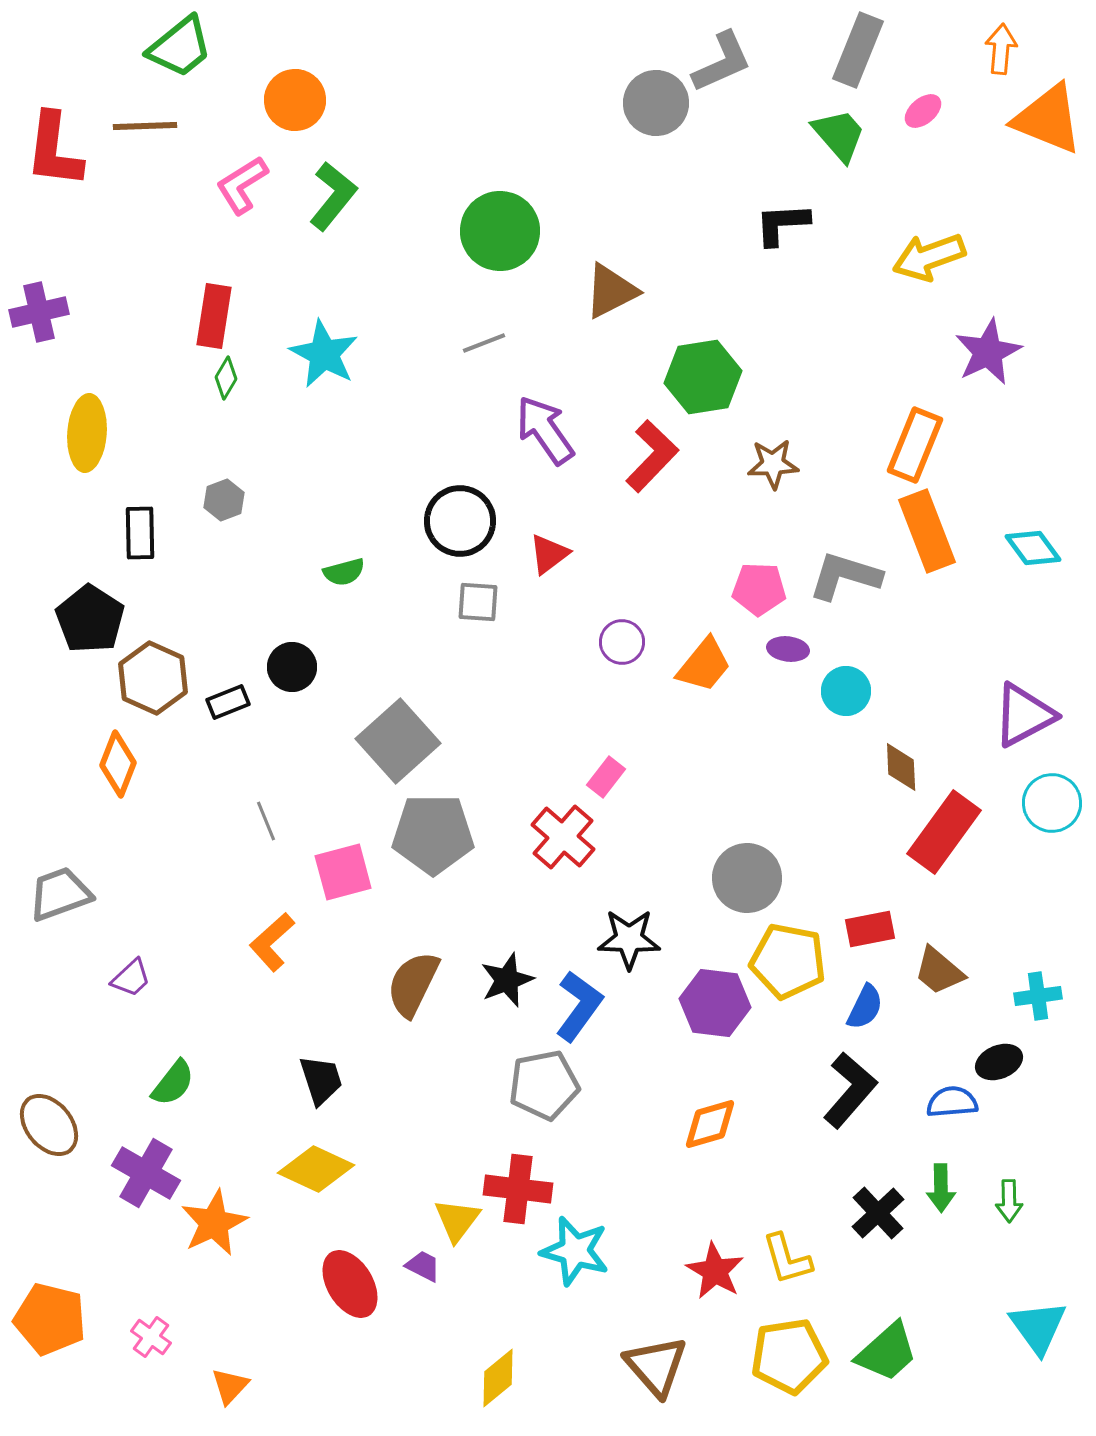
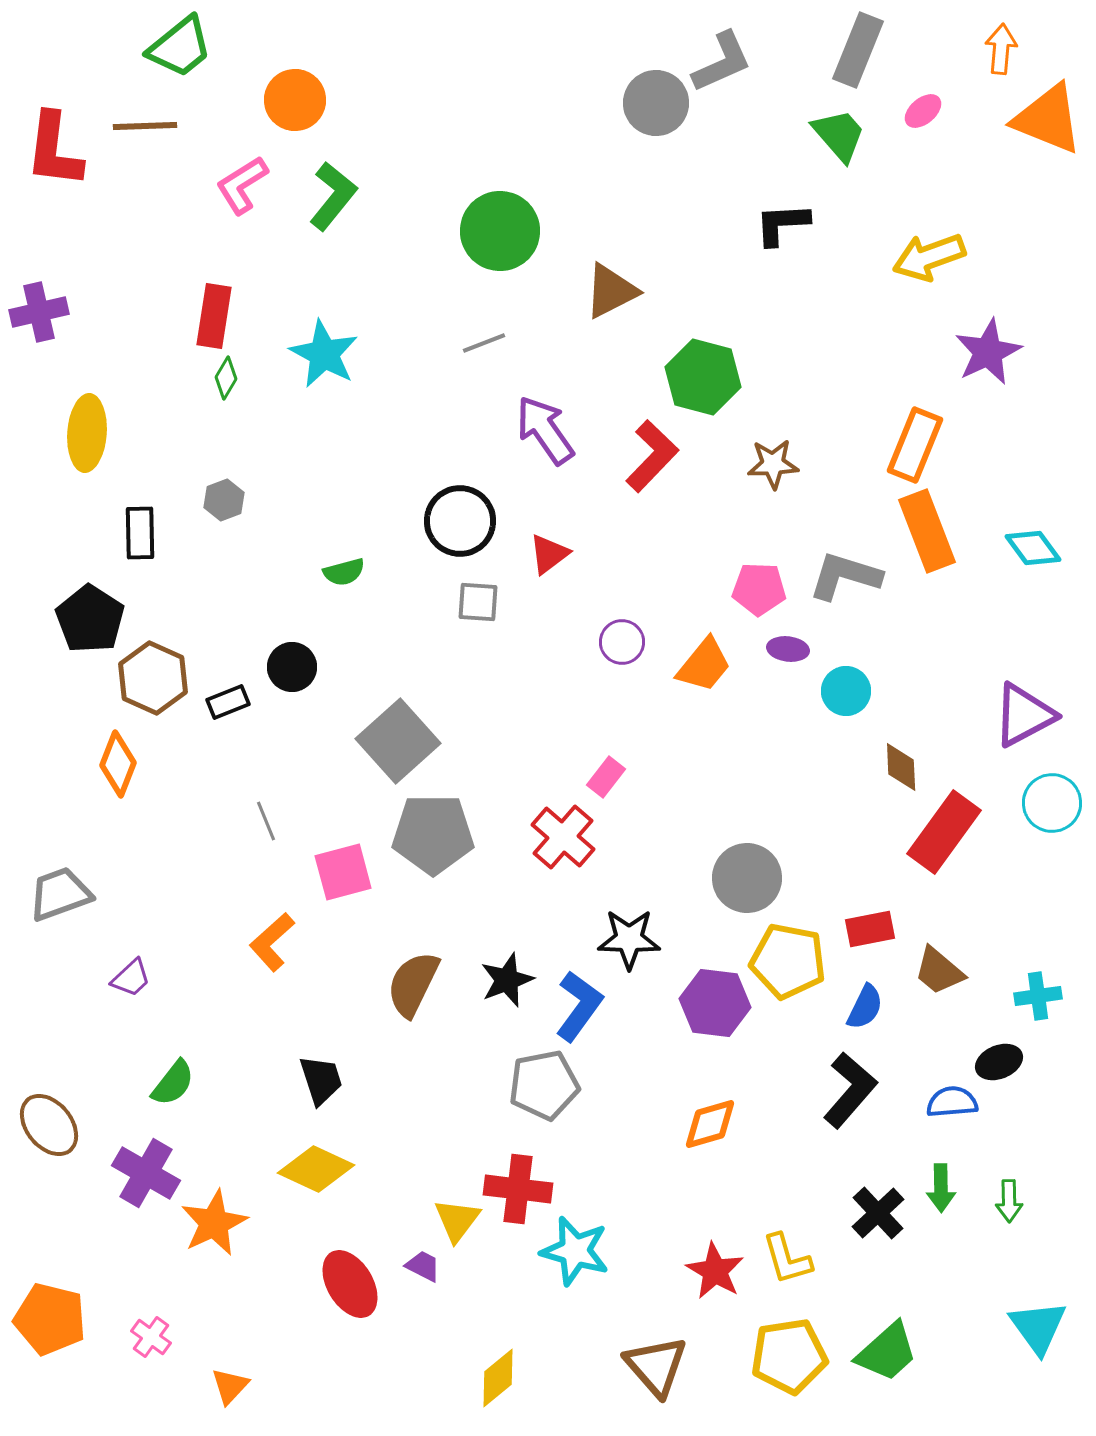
green hexagon at (703, 377): rotated 24 degrees clockwise
